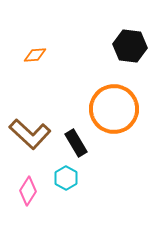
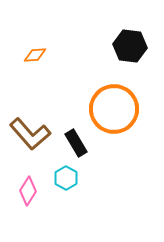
brown L-shape: rotated 6 degrees clockwise
